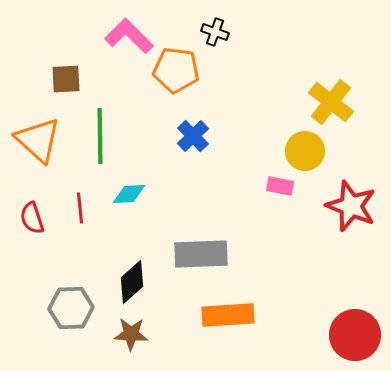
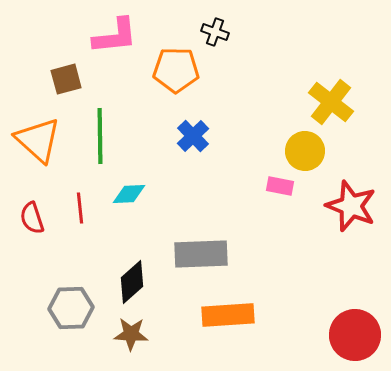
pink L-shape: moved 14 px left; rotated 129 degrees clockwise
orange pentagon: rotated 6 degrees counterclockwise
brown square: rotated 12 degrees counterclockwise
